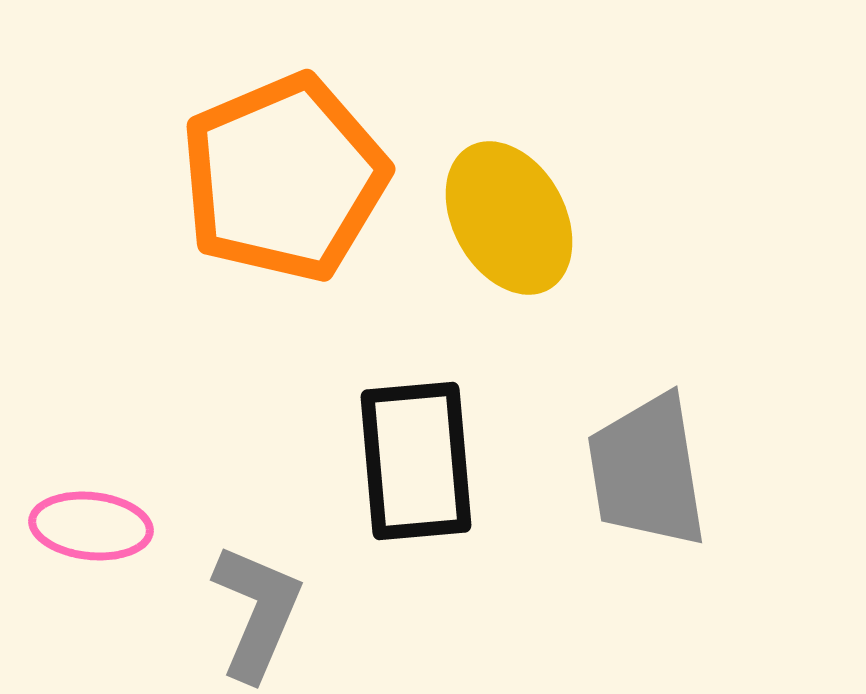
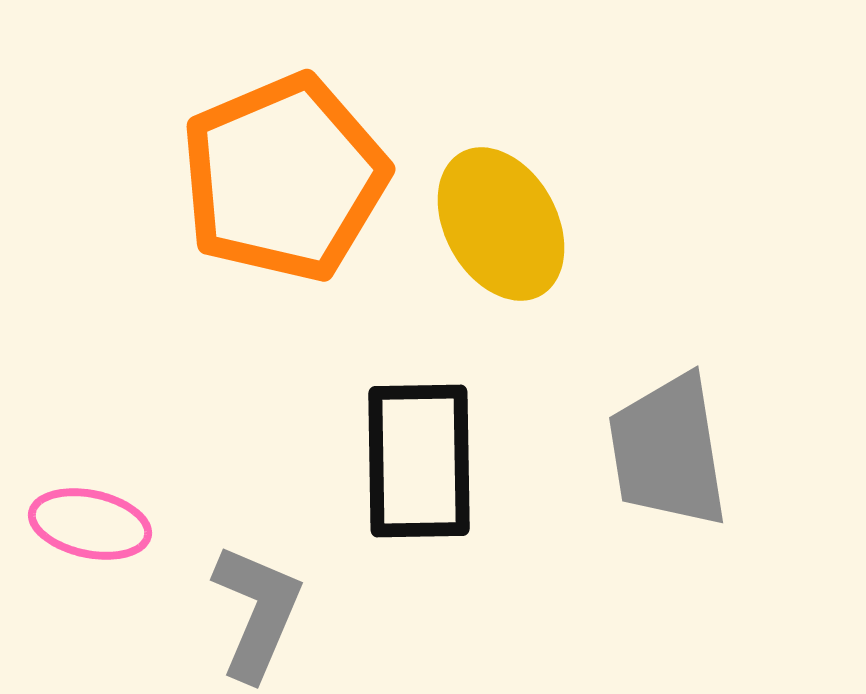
yellow ellipse: moved 8 px left, 6 px down
black rectangle: moved 3 px right; rotated 4 degrees clockwise
gray trapezoid: moved 21 px right, 20 px up
pink ellipse: moved 1 px left, 2 px up; rotated 6 degrees clockwise
